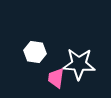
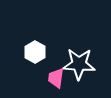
white hexagon: rotated 20 degrees clockwise
